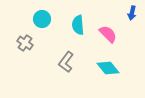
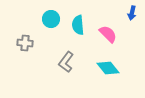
cyan circle: moved 9 px right
gray cross: rotated 28 degrees counterclockwise
